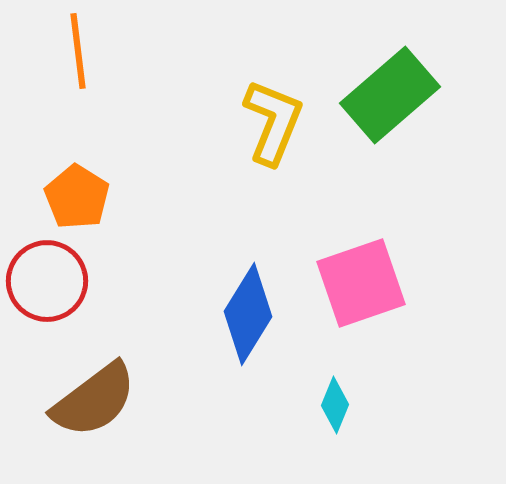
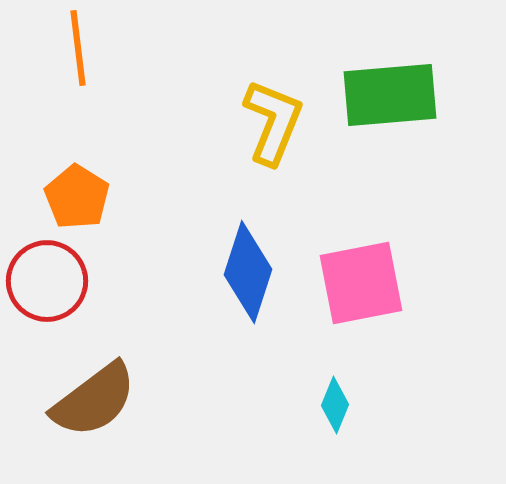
orange line: moved 3 px up
green rectangle: rotated 36 degrees clockwise
pink square: rotated 8 degrees clockwise
blue diamond: moved 42 px up; rotated 14 degrees counterclockwise
